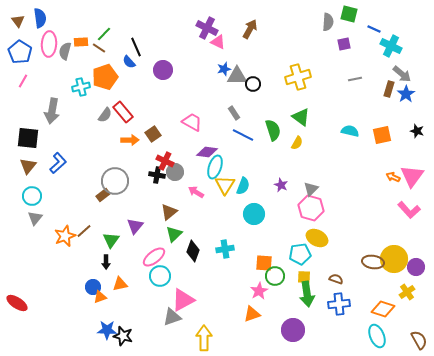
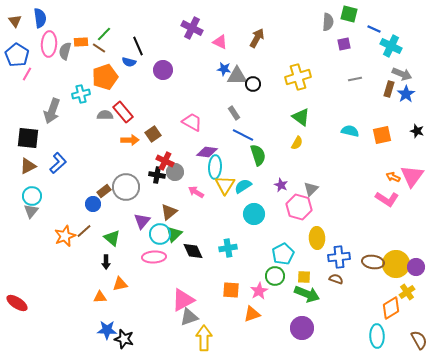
brown triangle at (18, 21): moved 3 px left
purple cross at (207, 28): moved 15 px left
brown arrow at (250, 29): moved 7 px right, 9 px down
pink triangle at (218, 42): moved 2 px right
black line at (136, 47): moved 2 px right, 1 px up
blue pentagon at (20, 52): moved 3 px left, 3 px down
blue semicircle at (129, 62): rotated 32 degrees counterclockwise
blue star at (224, 69): rotated 24 degrees clockwise
gray arrow at (402, 74): rotated 18 degrees counterclockwise
pink line at (23, 81): moved 4 px right, 7 px up
cyan cross at (81, 87): moved 7 px down
gray arrow at (52, 111): rotated 10 degrees clockwise
gray semicircle at (105, 115): rotated 126 degrees counterclockwise
green semicircle at (273, 130): moved 15 px left, 25 px down
brown triangle at (28, 166): rotated 24 degrees clockwise
cyan ellipse at (215, 167): rotated 15 degrees counterclockwise
gray circle at (115, 181): moved 11 px right, 6 px down
cyan semicircle at (243, 186): rotated 144 degrees counterclockwise
brown rectangle at (103, 195): moved 1 px right, 4 px up
pink hexagon at (311, 208): moved 12 px left, 1 px up
pink L-shape at (409, 210): moved 22 px left, 11 px up; rotated 15 degrees counterclockwise
gray triangle at (35, 218): moved 4 px left, 7 px up
purple triangle at (135, 226): moved 7 px right, 5 px up
yellow ellipse at (317, 238): rotated 60 degrees clockwise
green triangle at (111, 240): moved 1 px right, 2 px up; rotated 24 degrees counterclockwise
cyan cross at (225, 249): moved 3 px right, 1 px up
black diamond at (193, 251): rotated 45 degrees counterclockwise
cyan pentagon at (300, 254): moved 17 px left; rotated 20 degrees counterclockwise
pink ellipse at (154, 257): rotated 35 degrees clockwise
yellow circle at (394, 259): moved 2 px right, 5 px down
orange square at (264, 263): moved 33 px left, 27 px down
cyan circle at (160, 276): moved 42 px up
blue circle at (93, 287): moved 83 px up
green arrow at (307, 294): rotated 60 degrees counterclockwise
orange triangle at (100, 297): rotated 16 degrees clockwise
blue cross at (339, 304): moved 47 px up
orange diamond at (383, 309): moved 8 px right, 1 px up; rotated 50 degrees counterclockwise
gray triangle at (172, 317): moved 17 px right
purple circle at (293, 330): moved 9 px right, 2 px up
black star at (123, 336): moved 1 px right, 3 px down
cyan ellipse at (377, 336): rotated 20 degrees clockwise
